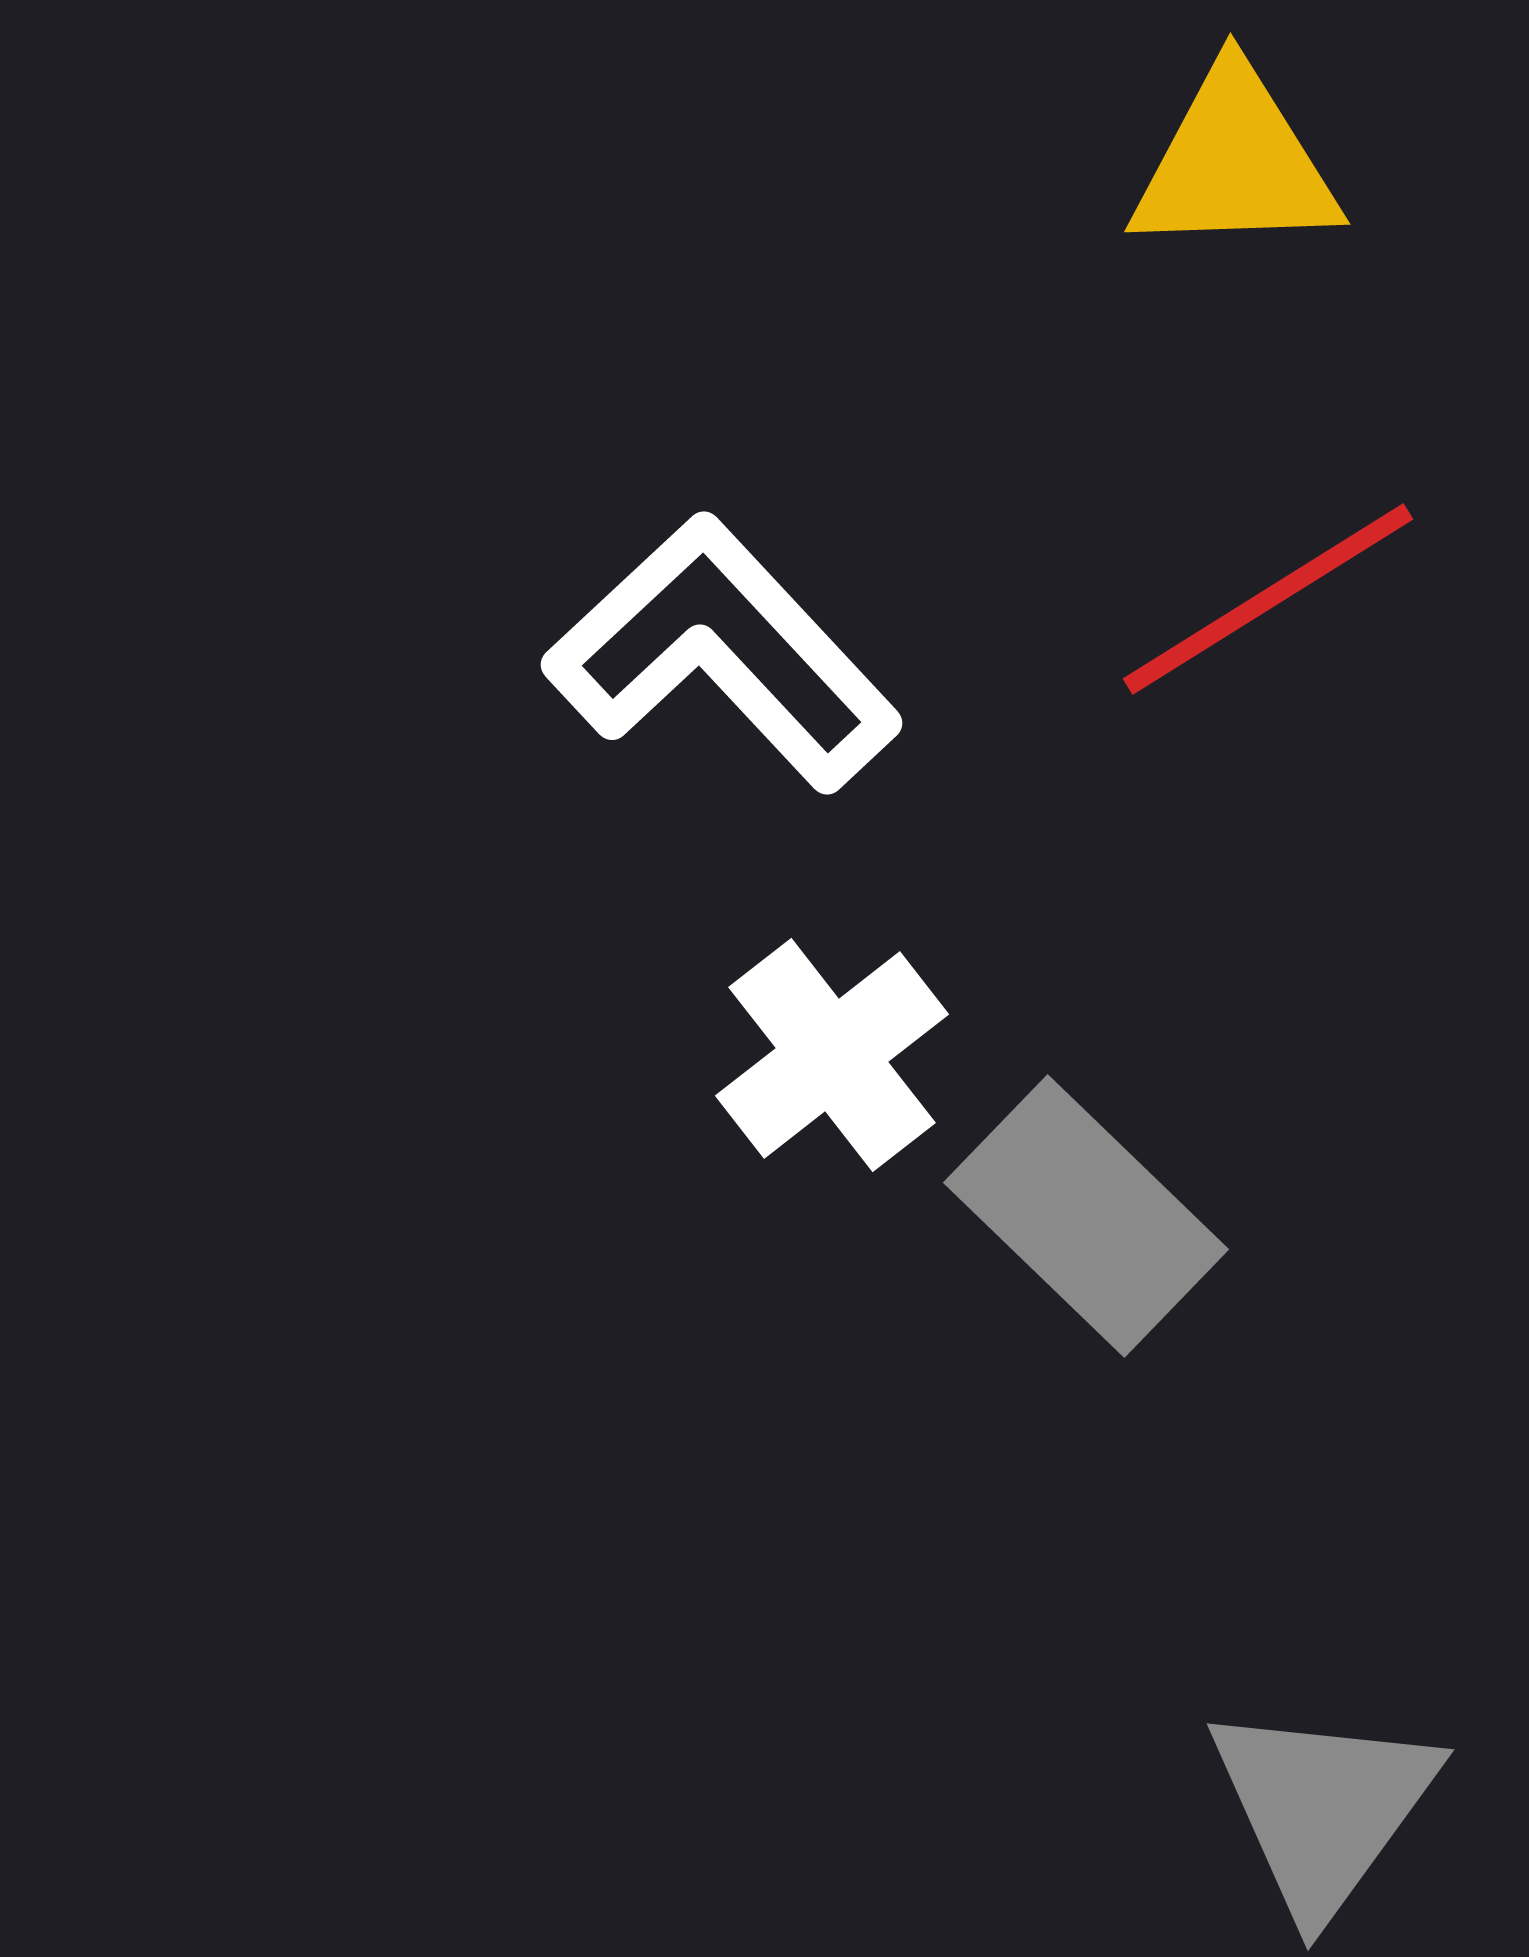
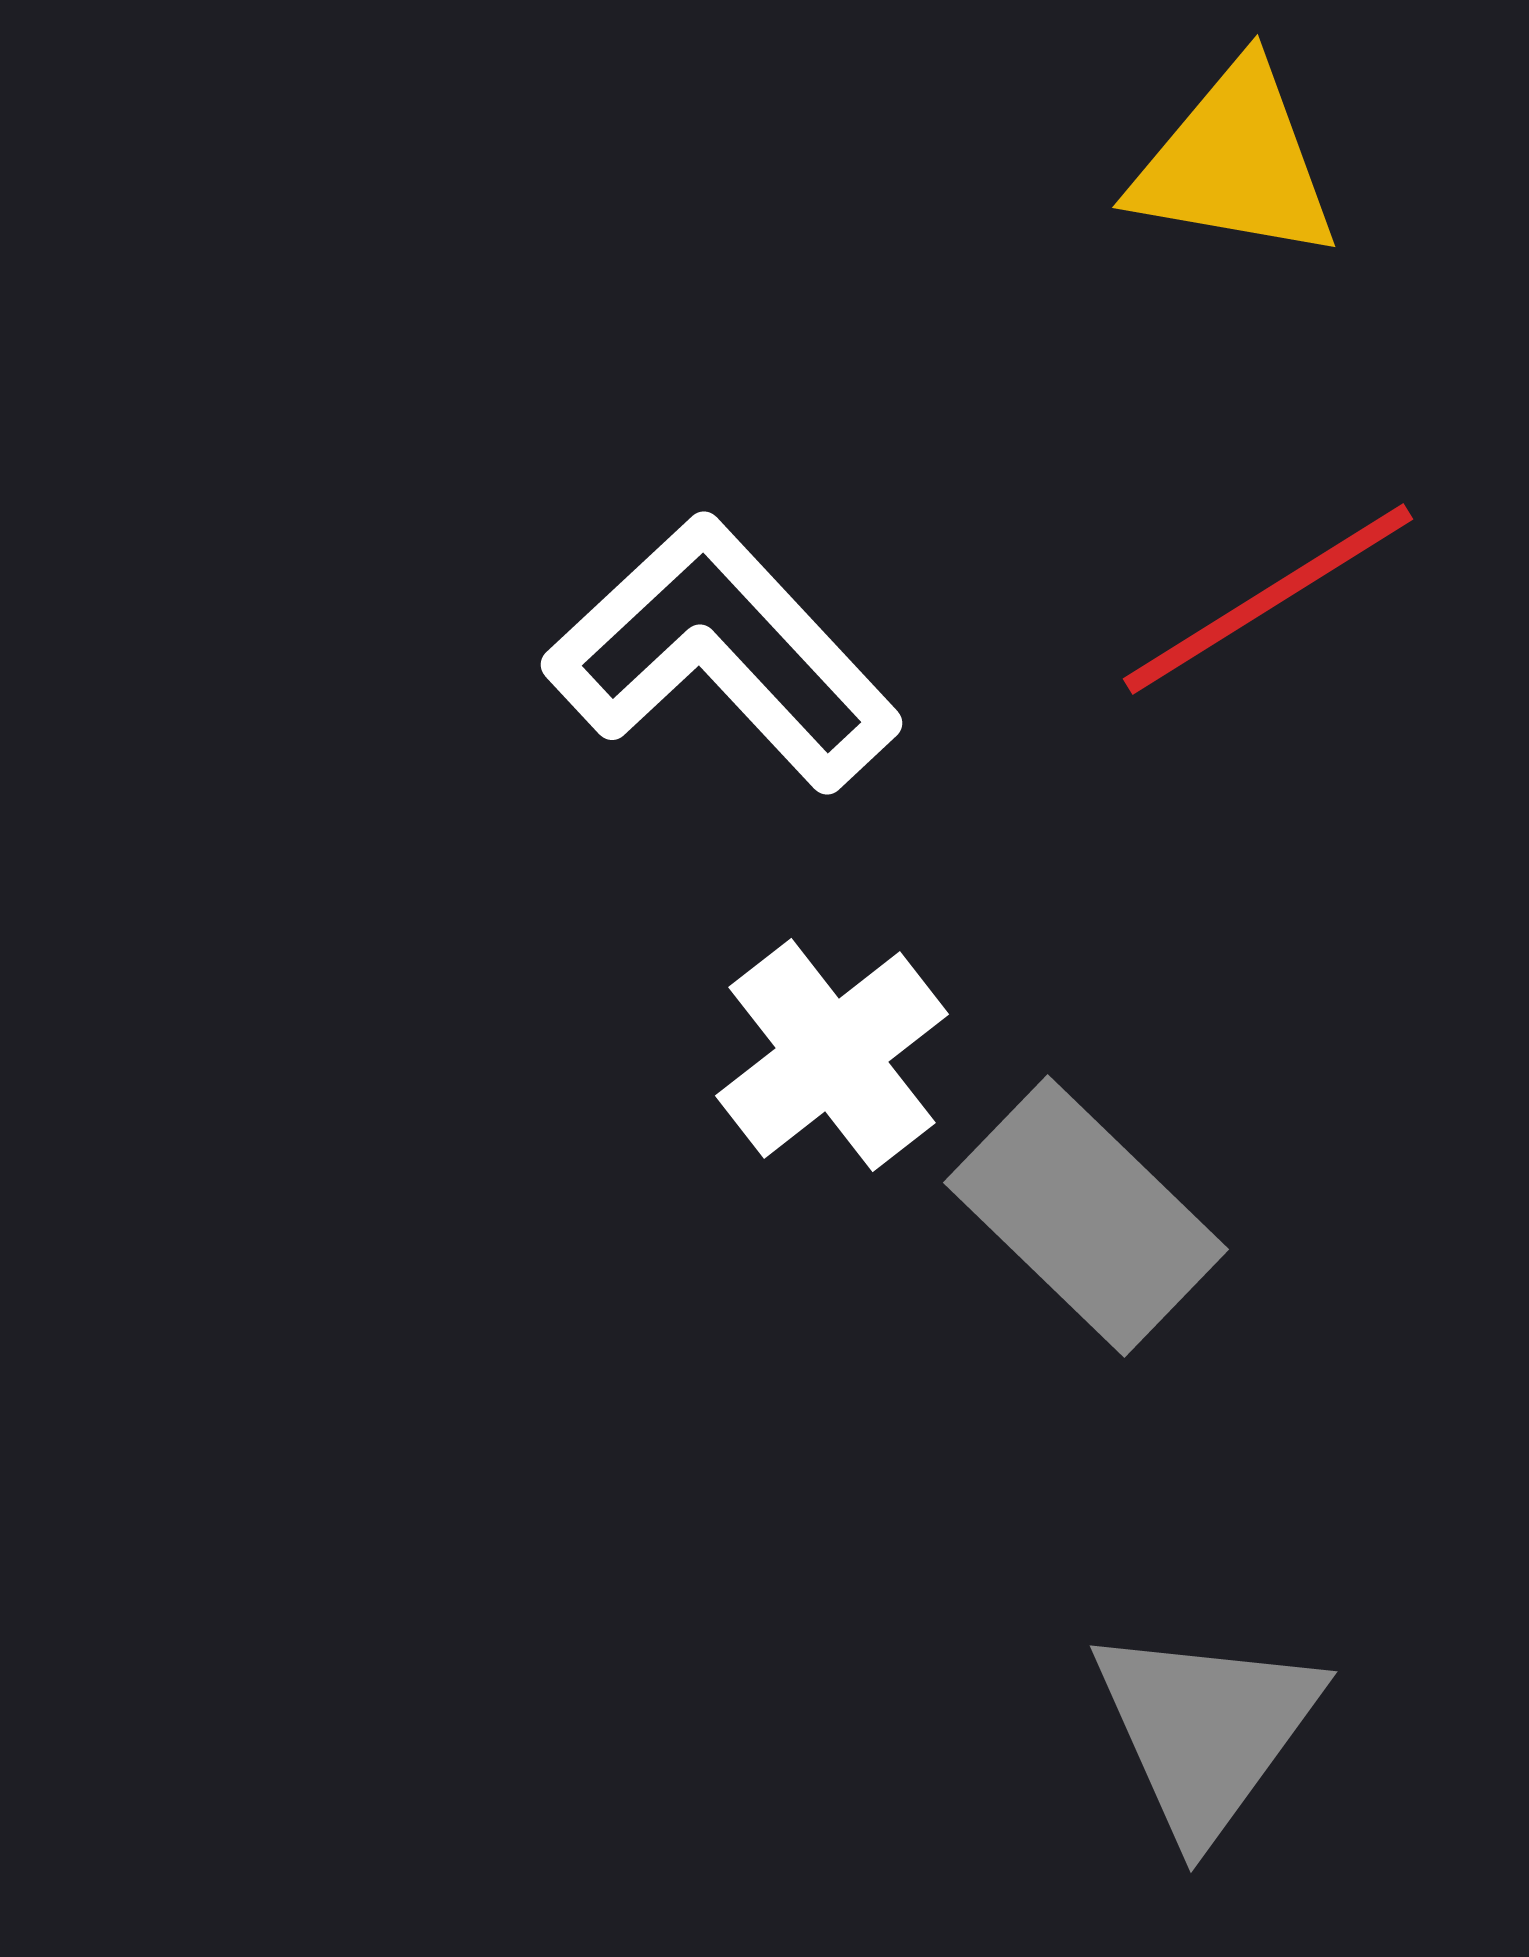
yellow triangle: rotated 12 degrees clockwise
gray triangle: moved 117 px left, 78 px up
